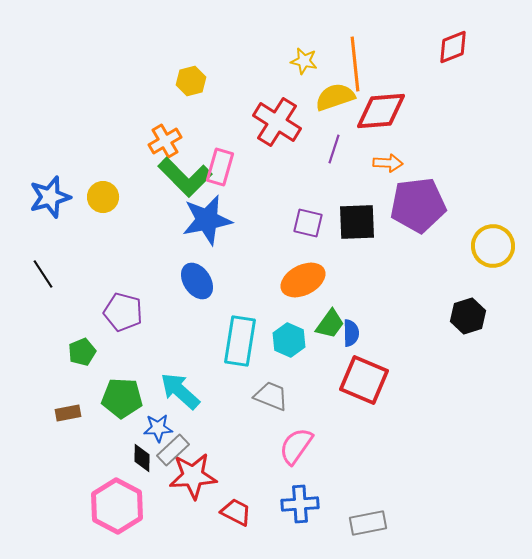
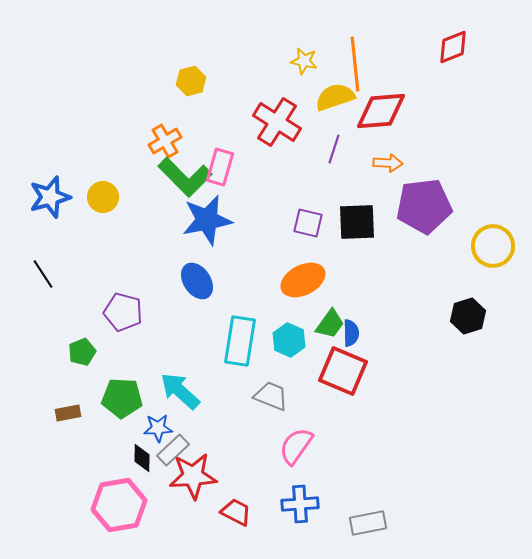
purple pentagon at (418, 205): moved 6 px right, 1 px down
red square at (364, 380): moved 21 px left, 9 px up
pink hexagon at (117, 506): moved 2 px right, 1 px up; rotated 22 degrees clockwise
